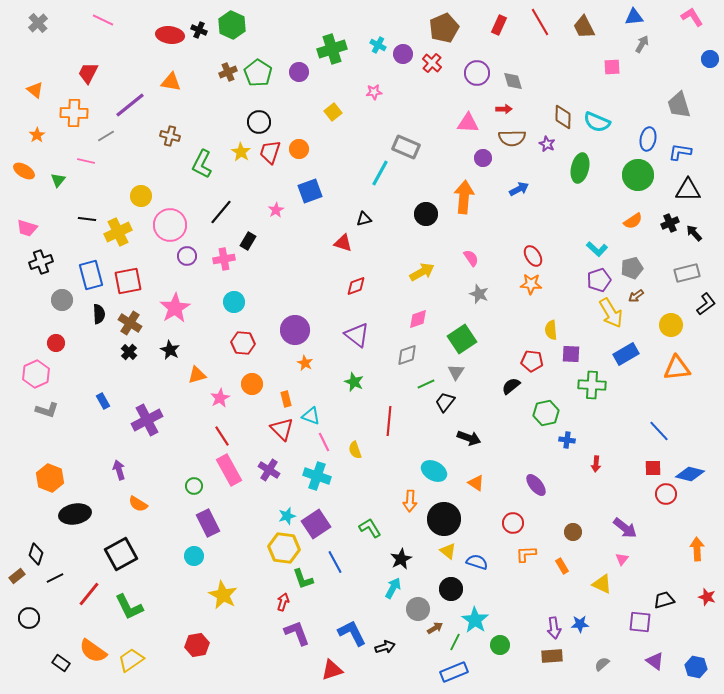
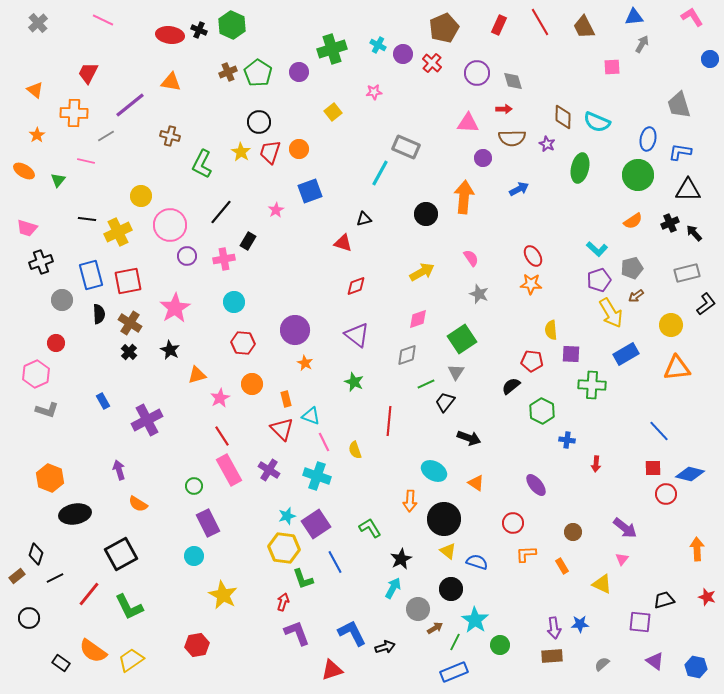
green hexagon at (546, 413): moved 4 px left, 2 px up; rotated 20 degrees counterclockwise
